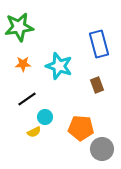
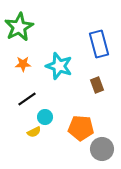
green star: rotated 20 degrees counterclockwise
